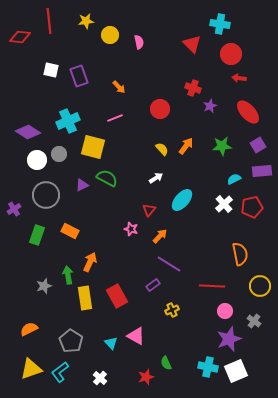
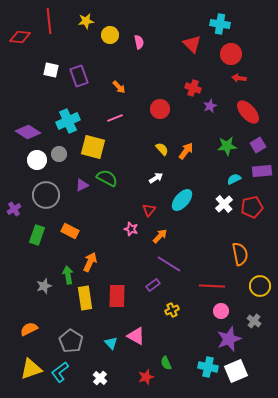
orange arrow at (186, 146): moved 5 px down
green star at (222, 146): moved 5 px right
red rectangle at (117, 296): rotated 30 degrees clockwise
pink circle at (225, 311): moved 4 px left
